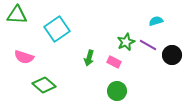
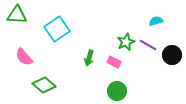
pink semicircle: rotated 30 degrees clockwise
